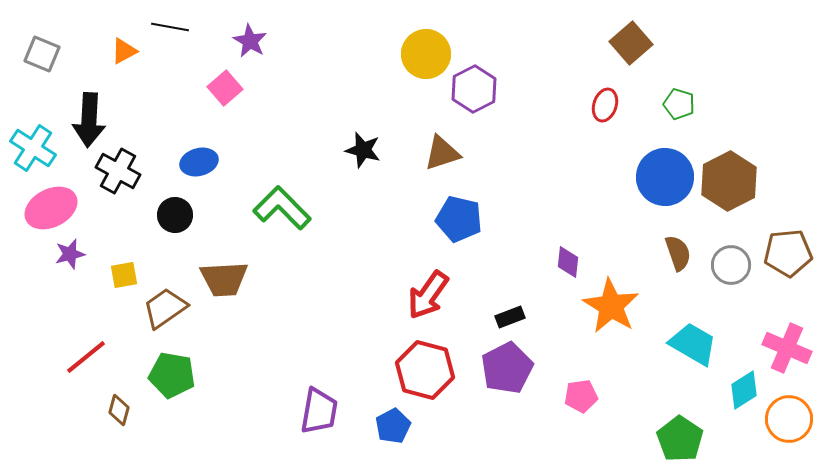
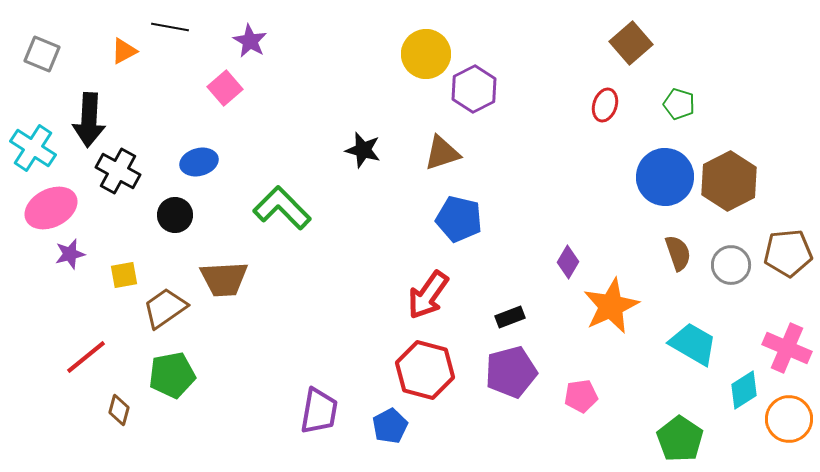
purple diamond at (568, 262): rotated 24 degrees clockwise
orange star at (611, 306): rotated 16 degrees clockwise
purple pentagon at (507, 368): moved 4 px right, 4 px down; rotated 12 degrees clockwise
green pentagon at (172, 375): rotated 21 degrees counterclockwise
blue pentagon at (393, 426): moved 3 px left
